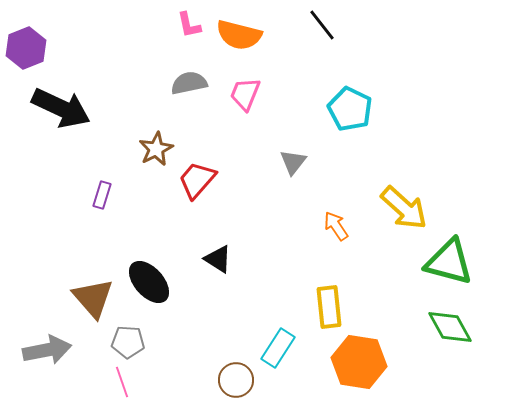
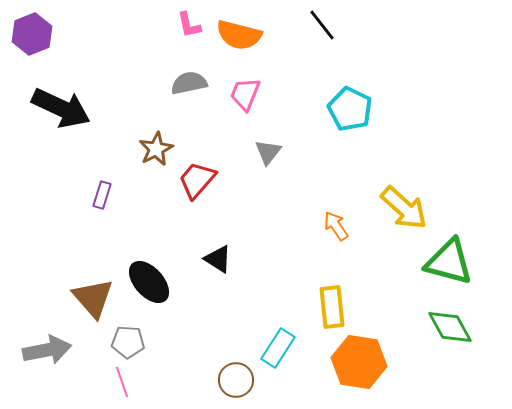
purple hexagon: moved 6 px right, 14 px up
gray triangle: moved 25 px left, 10 px up
yellow rectangle: moved 3 px right
